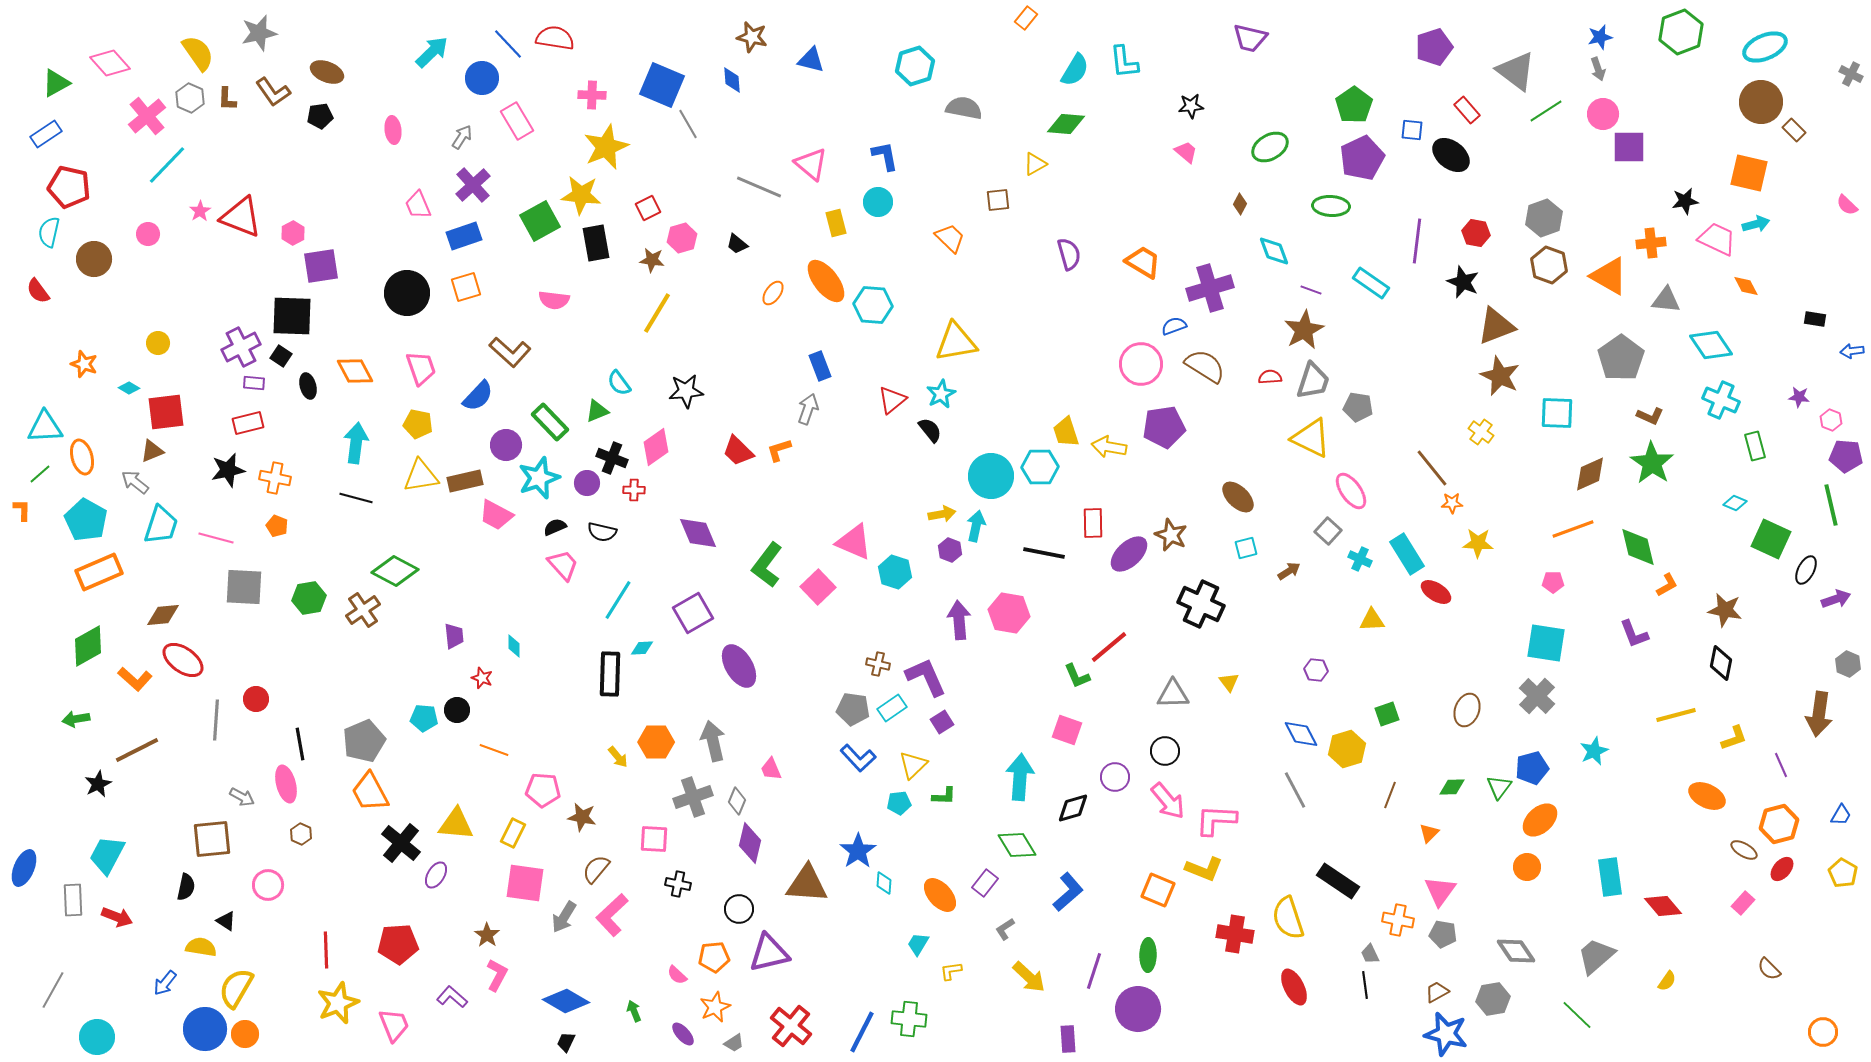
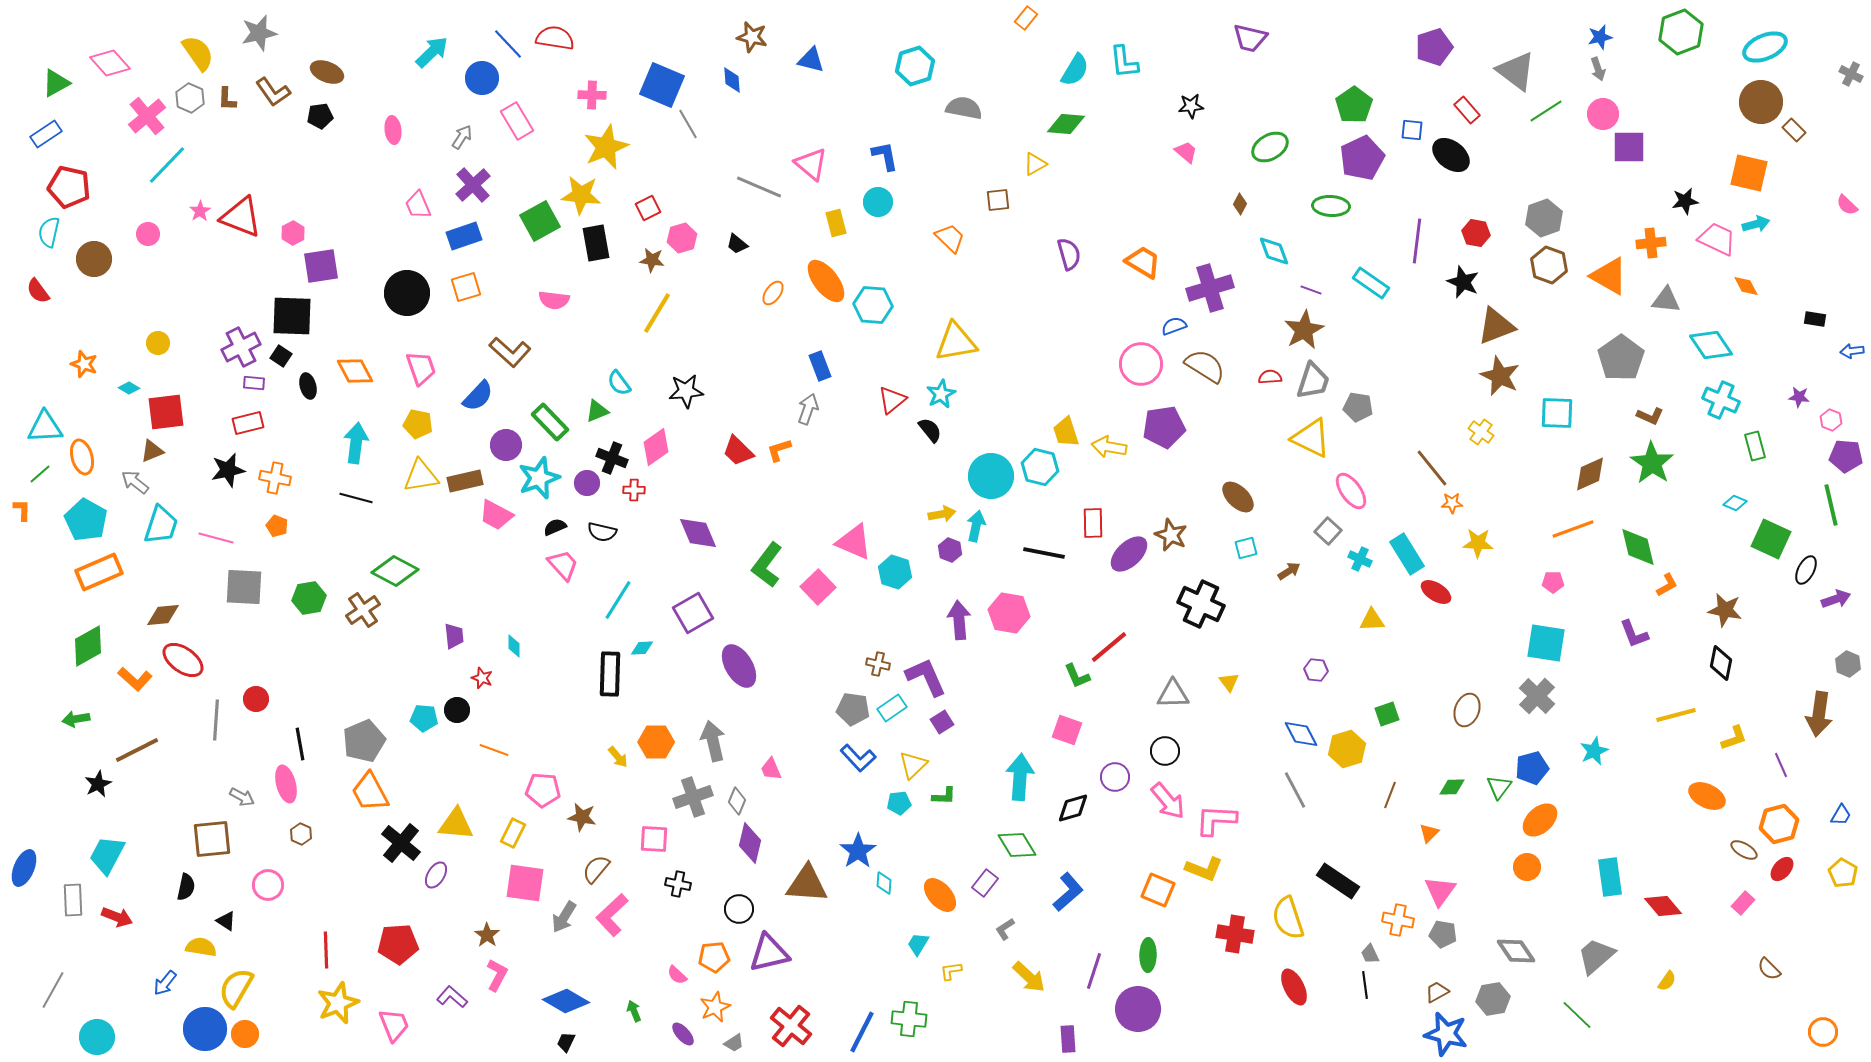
cyan hexagon at (1040, 467): rotated 15 degrees clockwise
